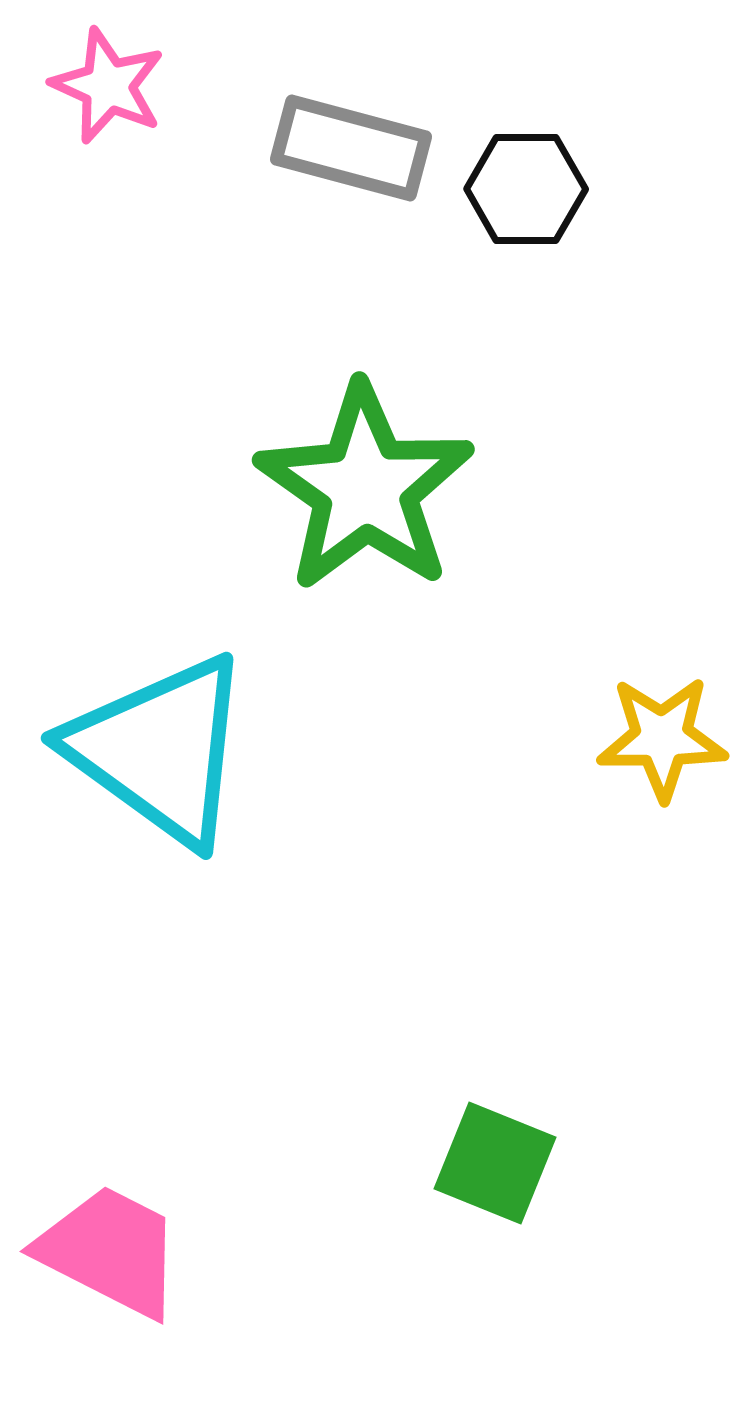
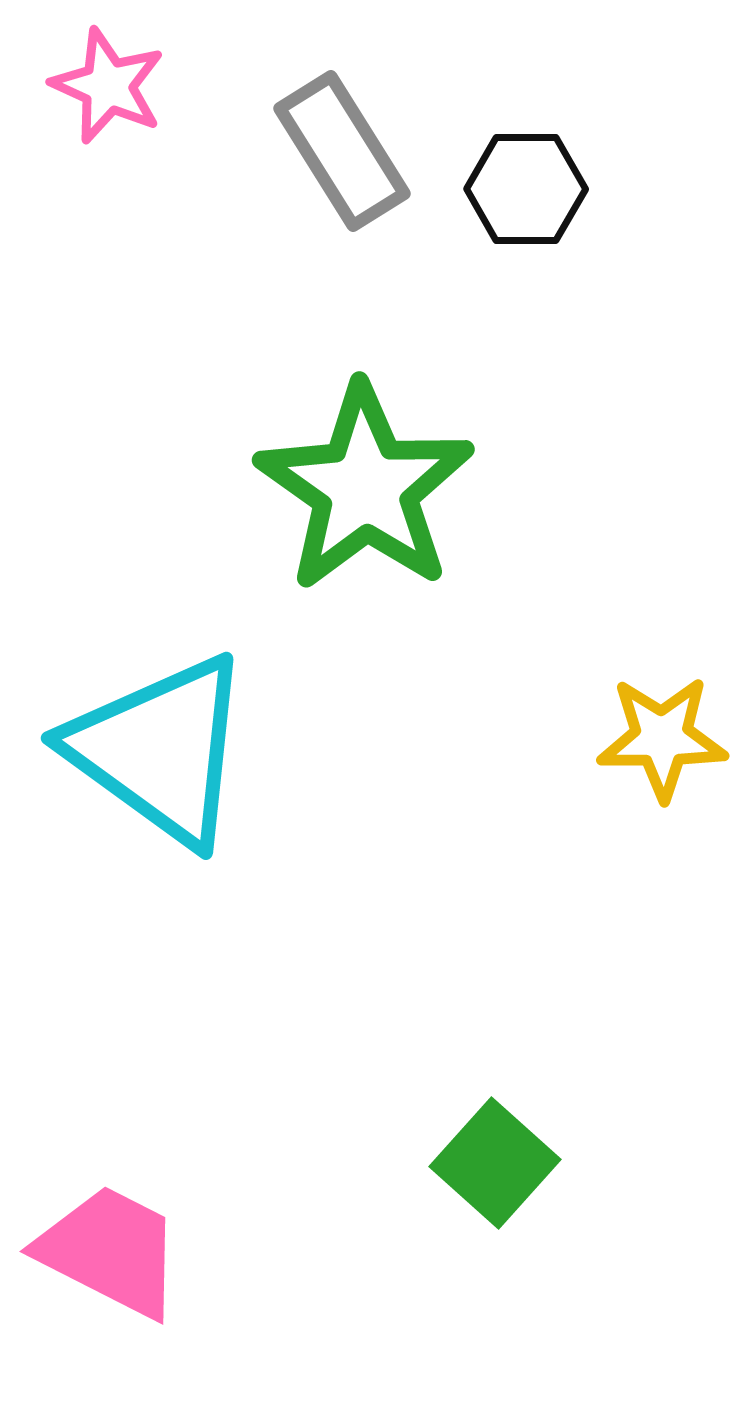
gray rectangle: moved 9 px left, 3 px down; rotated 43 degrees clockwise
green square: rotated 20 degrees clockwise
